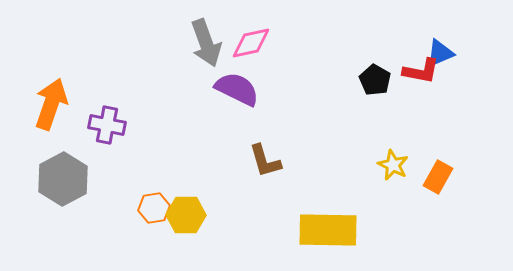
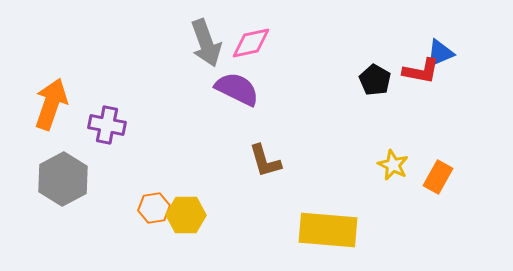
yellow rectangle: rotated 4 degrees clockwise
